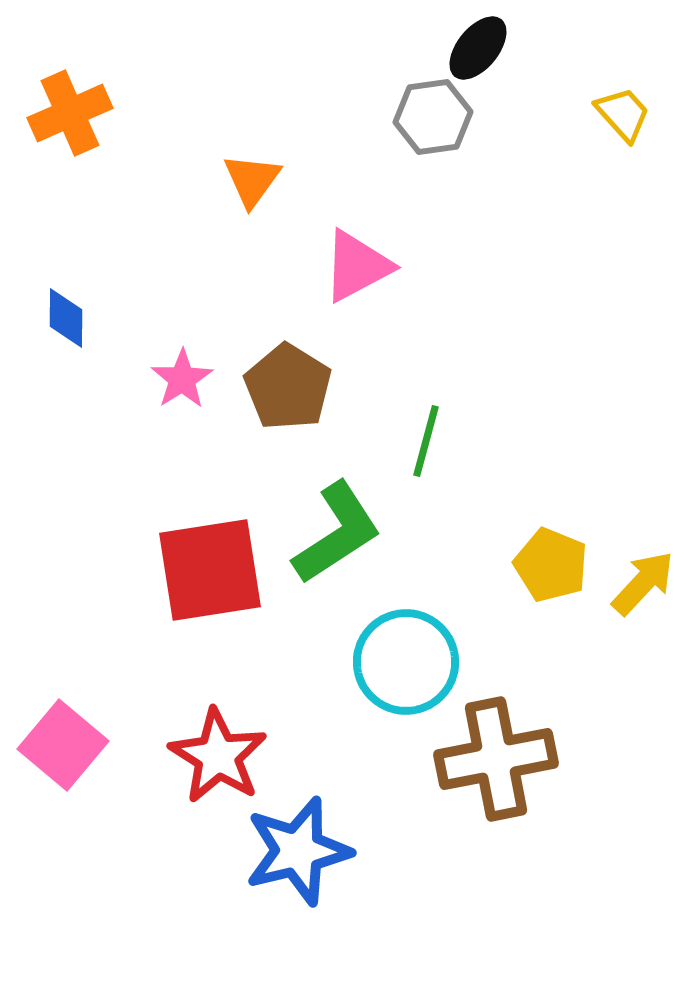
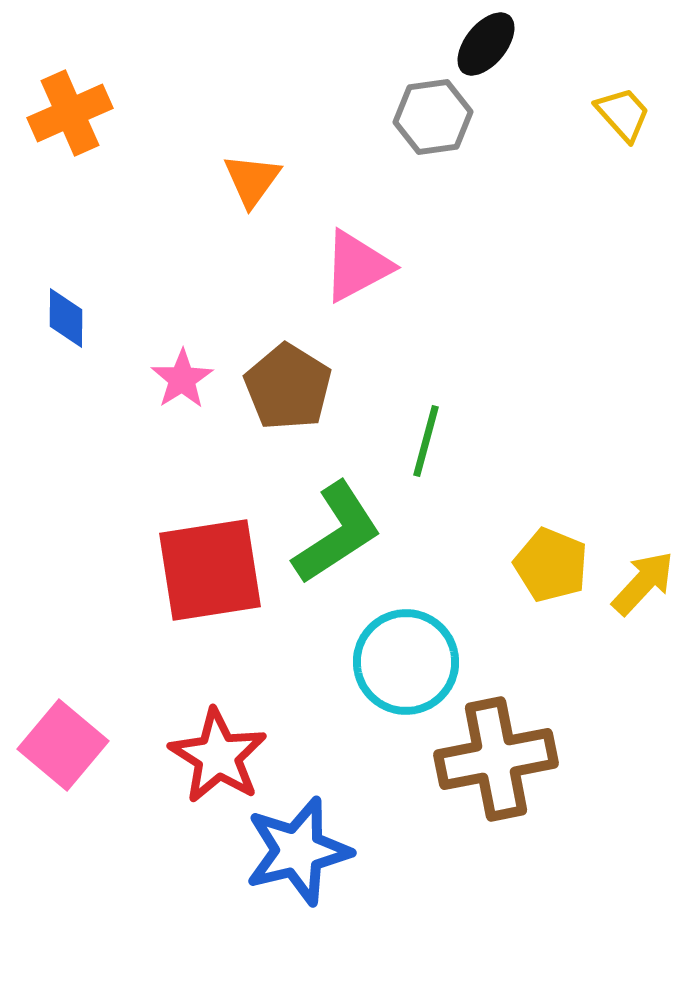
black ellipse: moved 8 px right, 4 px up
